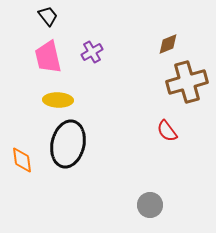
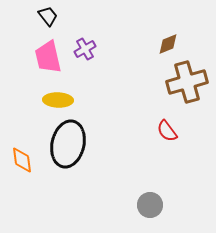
purple cross: moved 7 px left, 3 px up
